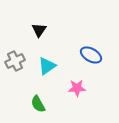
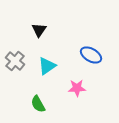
gray cross: rotated 24 degrees counterclockwise
